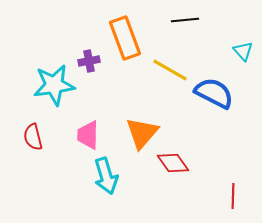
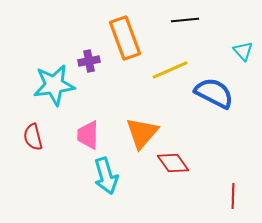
yellow line: rotated 54 degrees counterclockwise
